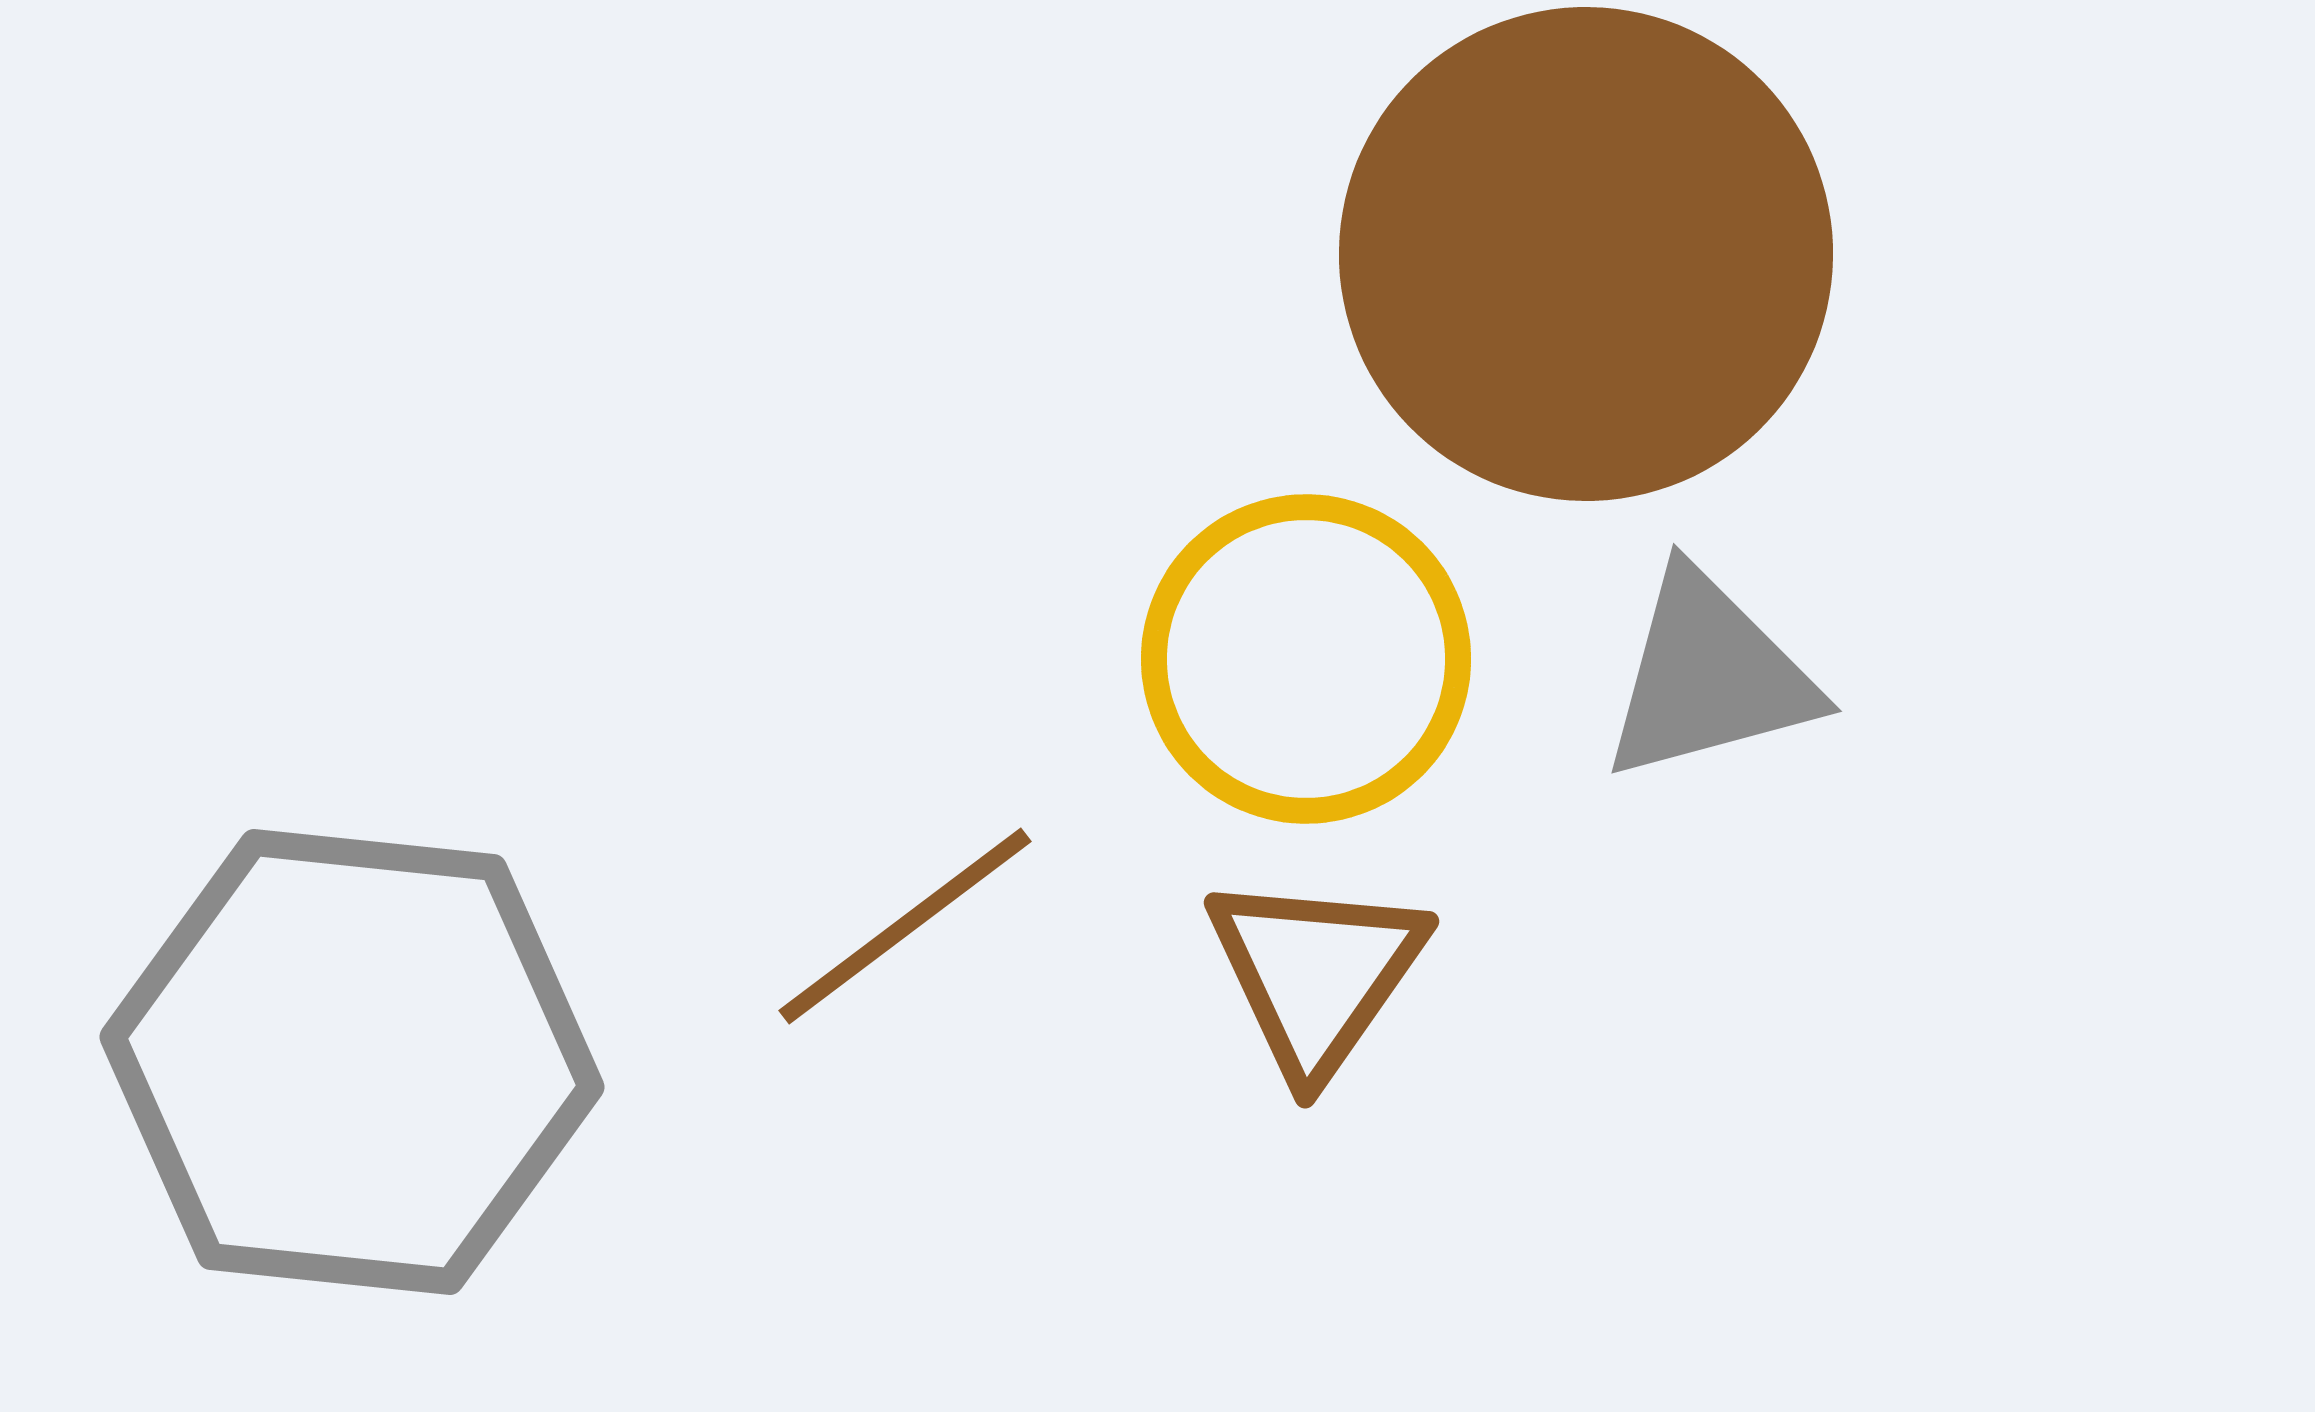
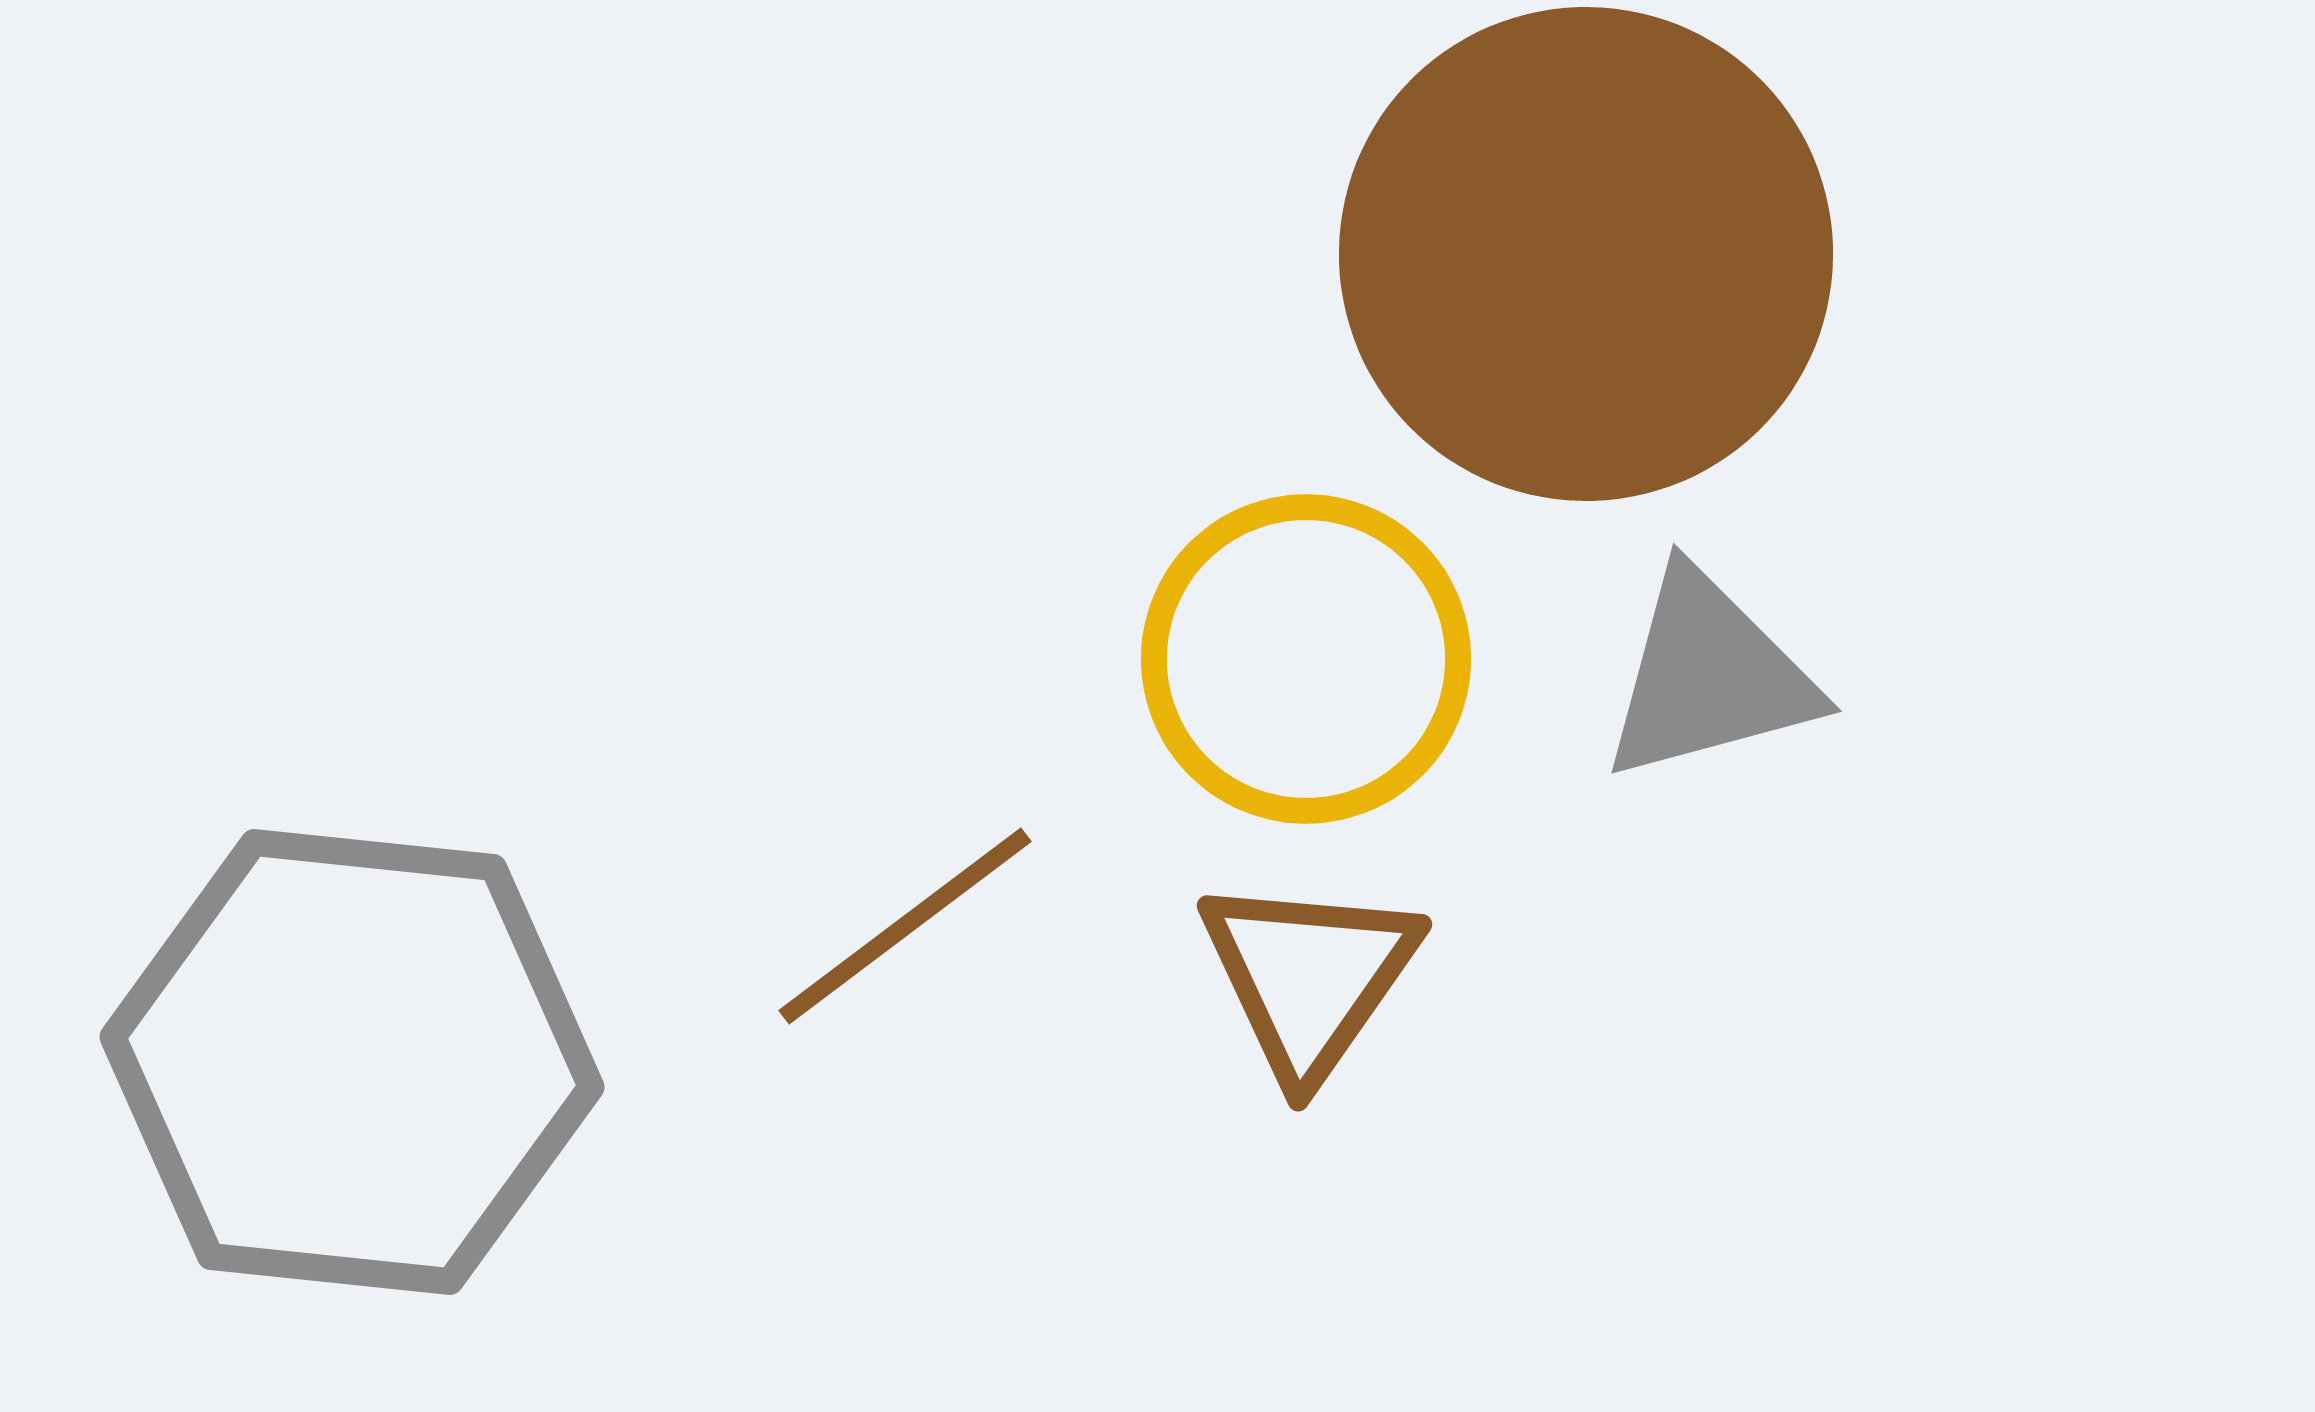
brown triangle: moved 7 px left, 3 px down
